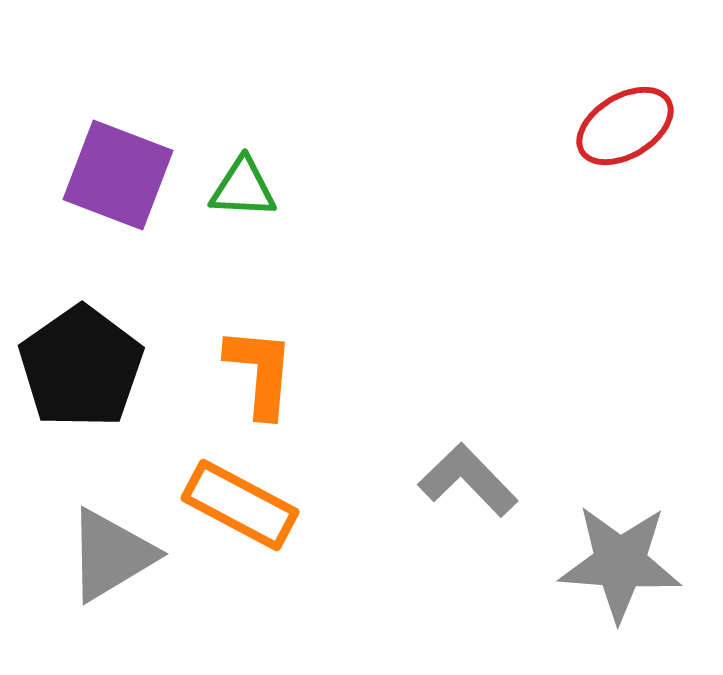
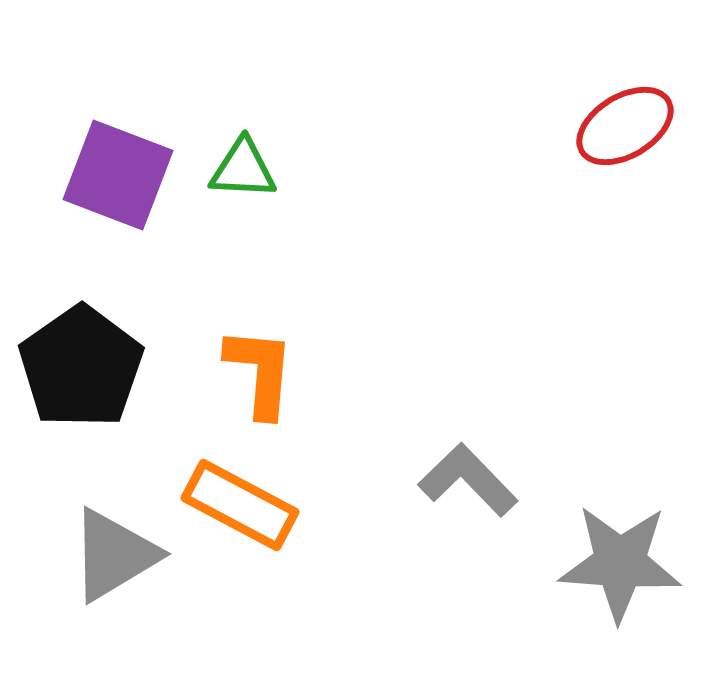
green triangle: moved 19 px up
gray triangle: moved 3 px right
